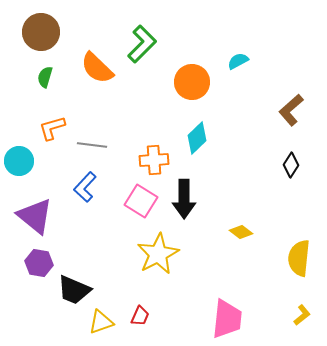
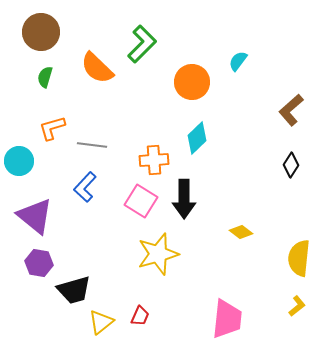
cyan semicircle: rotated 25 degrees counterclockwise
yellow star: rotated 12 degrees clockwise
black trapezoid: rotated 39 degrees counterclockwise
yellow L-shape: moved 5 px left, 9 px up
yellow triangle: rotated 20 degrees counterclockwise
